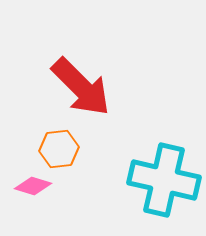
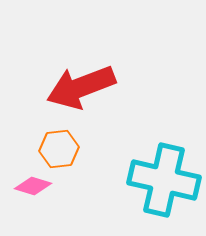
red arrow: rotated 114 degrees clockwise
